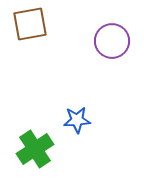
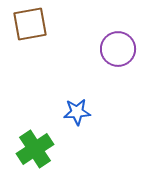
purple circle: moved 6 px right, 8 px down
blue star: moved 8 px up
